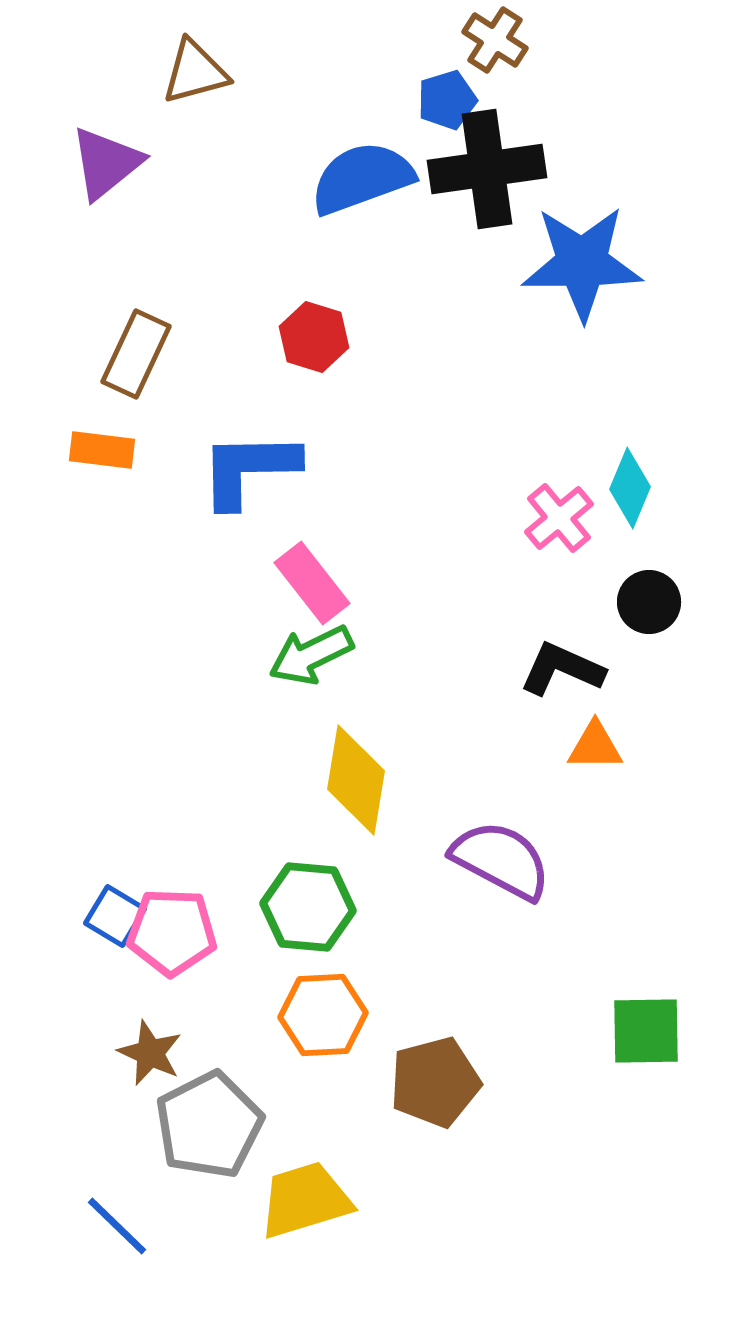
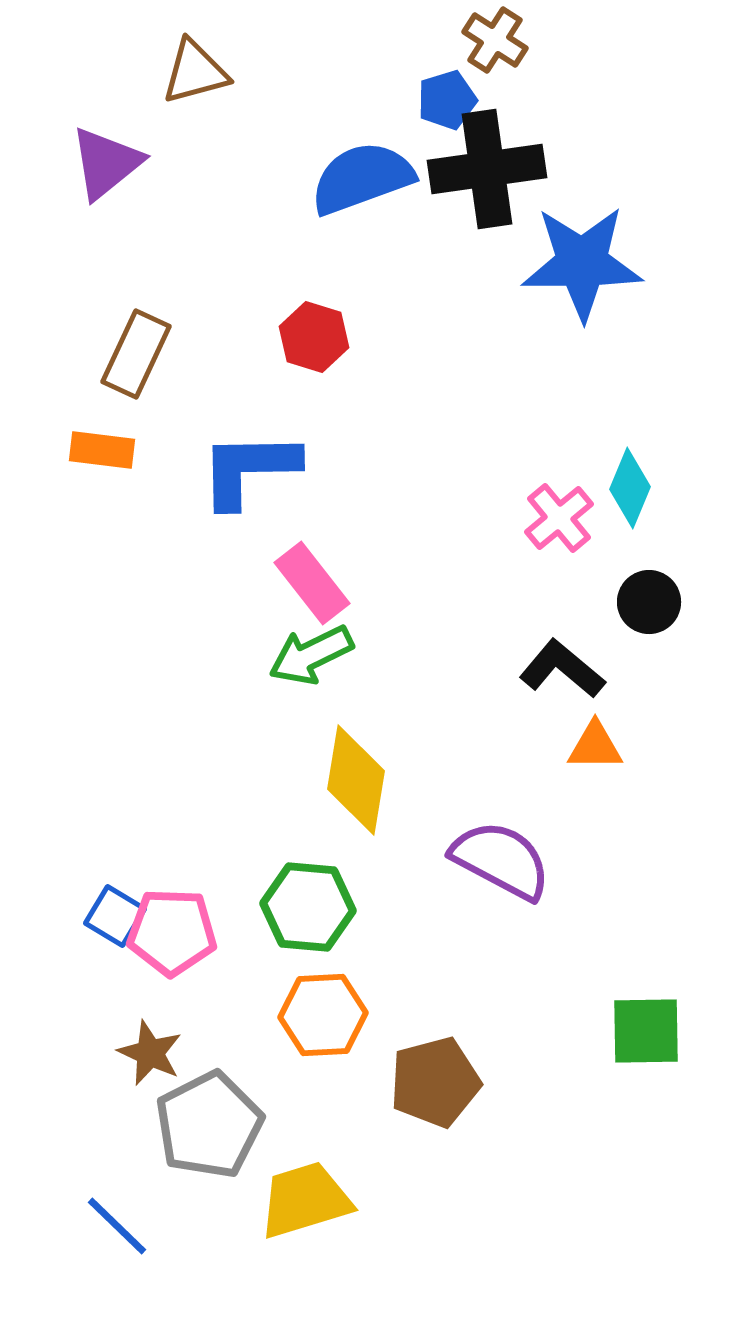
black L-shape: rotated 16 degrees clockwise
